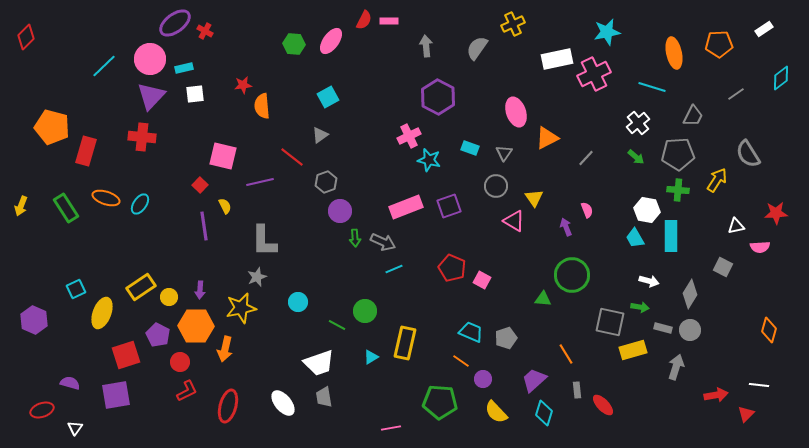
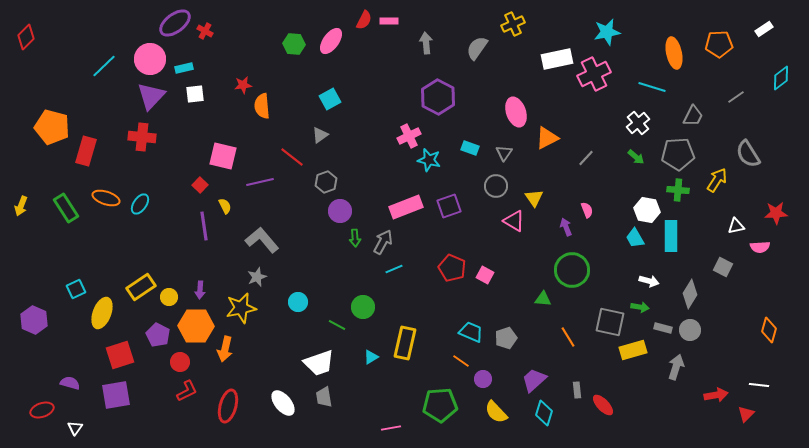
gray arrow at (426, 46): moved 3 px up
gray line at (736, 94): moved 3 px down
cyan square at (328, 97): moved 2 px right, 2 px down
gray L-shape at (264, 241): moved 2 px left, 1 px up; rotated 140 degrees clockwise
gray arrow at (383, 242): rotated 85 degrees counterclockwise
green circle at (572, 275): moved 5 px up
pink square at (482, 280): moved 3 px right, 5 px up
green circle at (365, 311): moved 2 px left, 4 px up
orange line at (566, 354): moved 2 px right, 17 px up
red square at (126, 355): moved 6 px left
green pentagon at (440, 402): moved 3 px down; rotated 8 degrees counterclockwise
